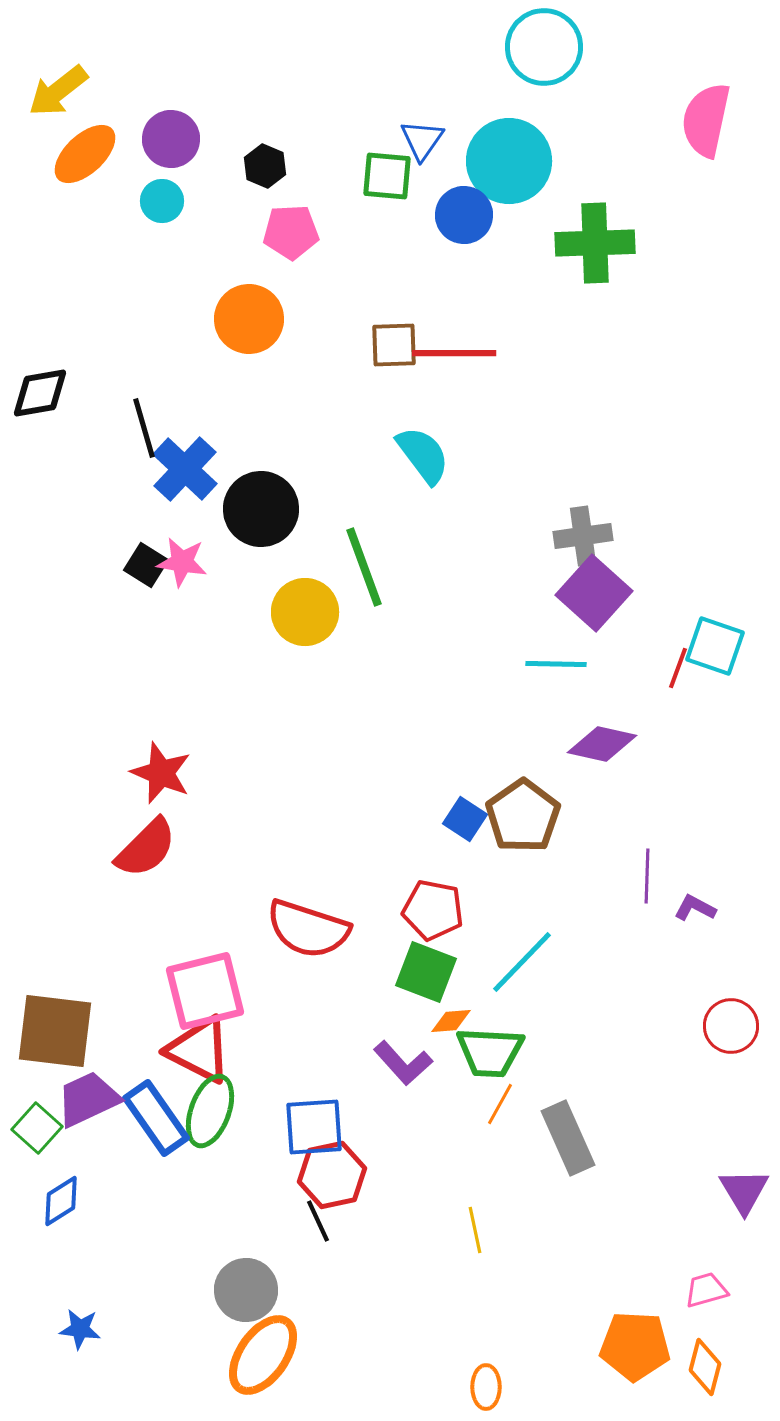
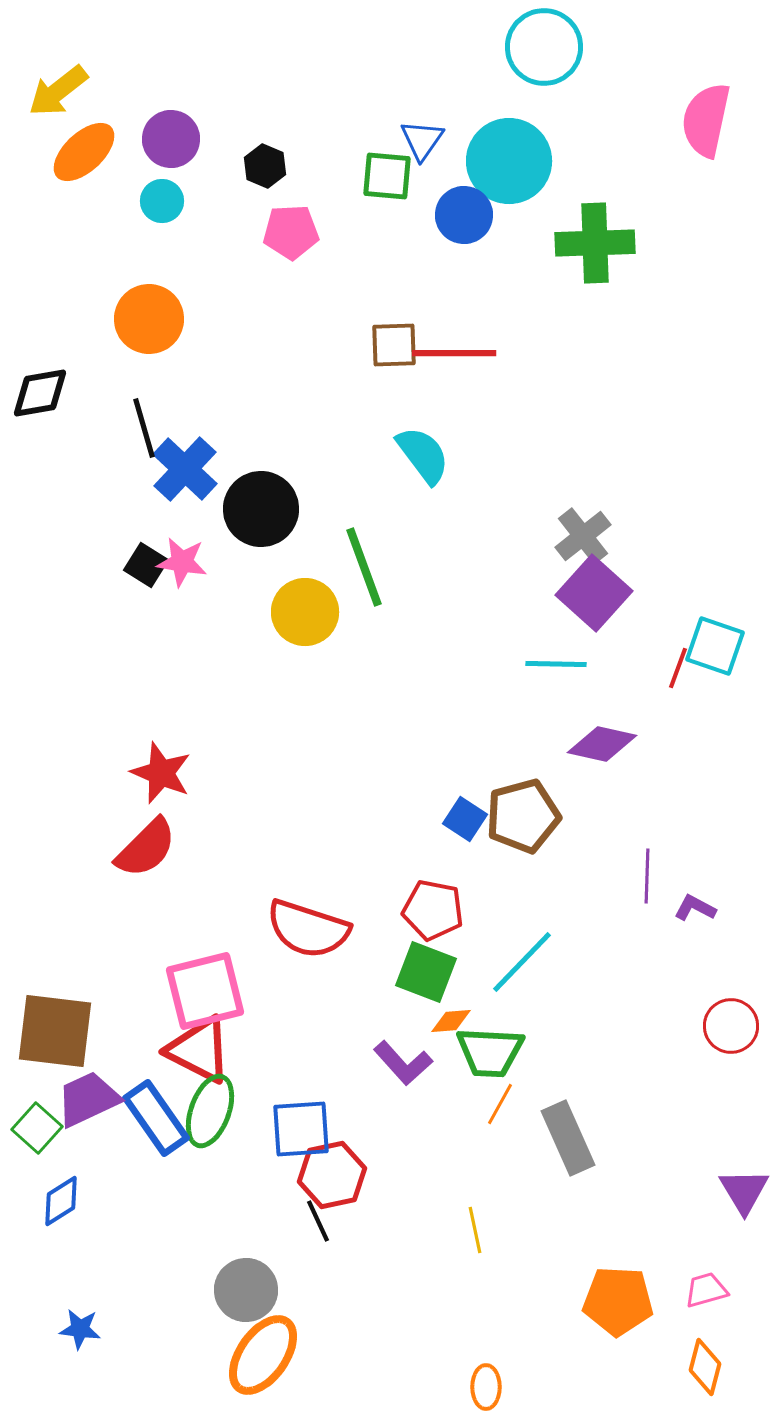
orange ellipse at (85, 154): moved 1 px left, 2 px up
orange circle at (249, 319): moved 100 px left
gray cross at (583, 536): rotated 30 degrees counterclockwise
brown pentagon at (523, 816): rotated 20 degrees clockwise
blue square at (314, 1127): moved 13 px left, 2 px down
orange pentagon at (635, 1346): moved 17 px left, 45 px up
